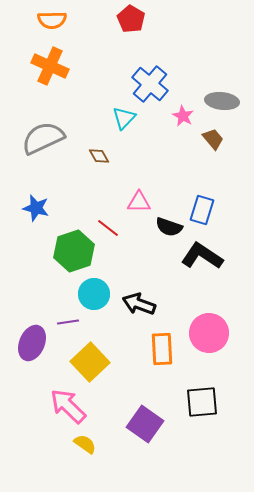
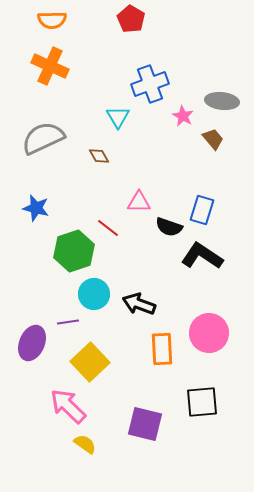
blue cross: rotated 30 degrees clockwise
cyan triangle: moved 6 px left, 1 px up; rotated 15 degrees counterclockwise
purple square: rotated 21 degrees counterclockwise
